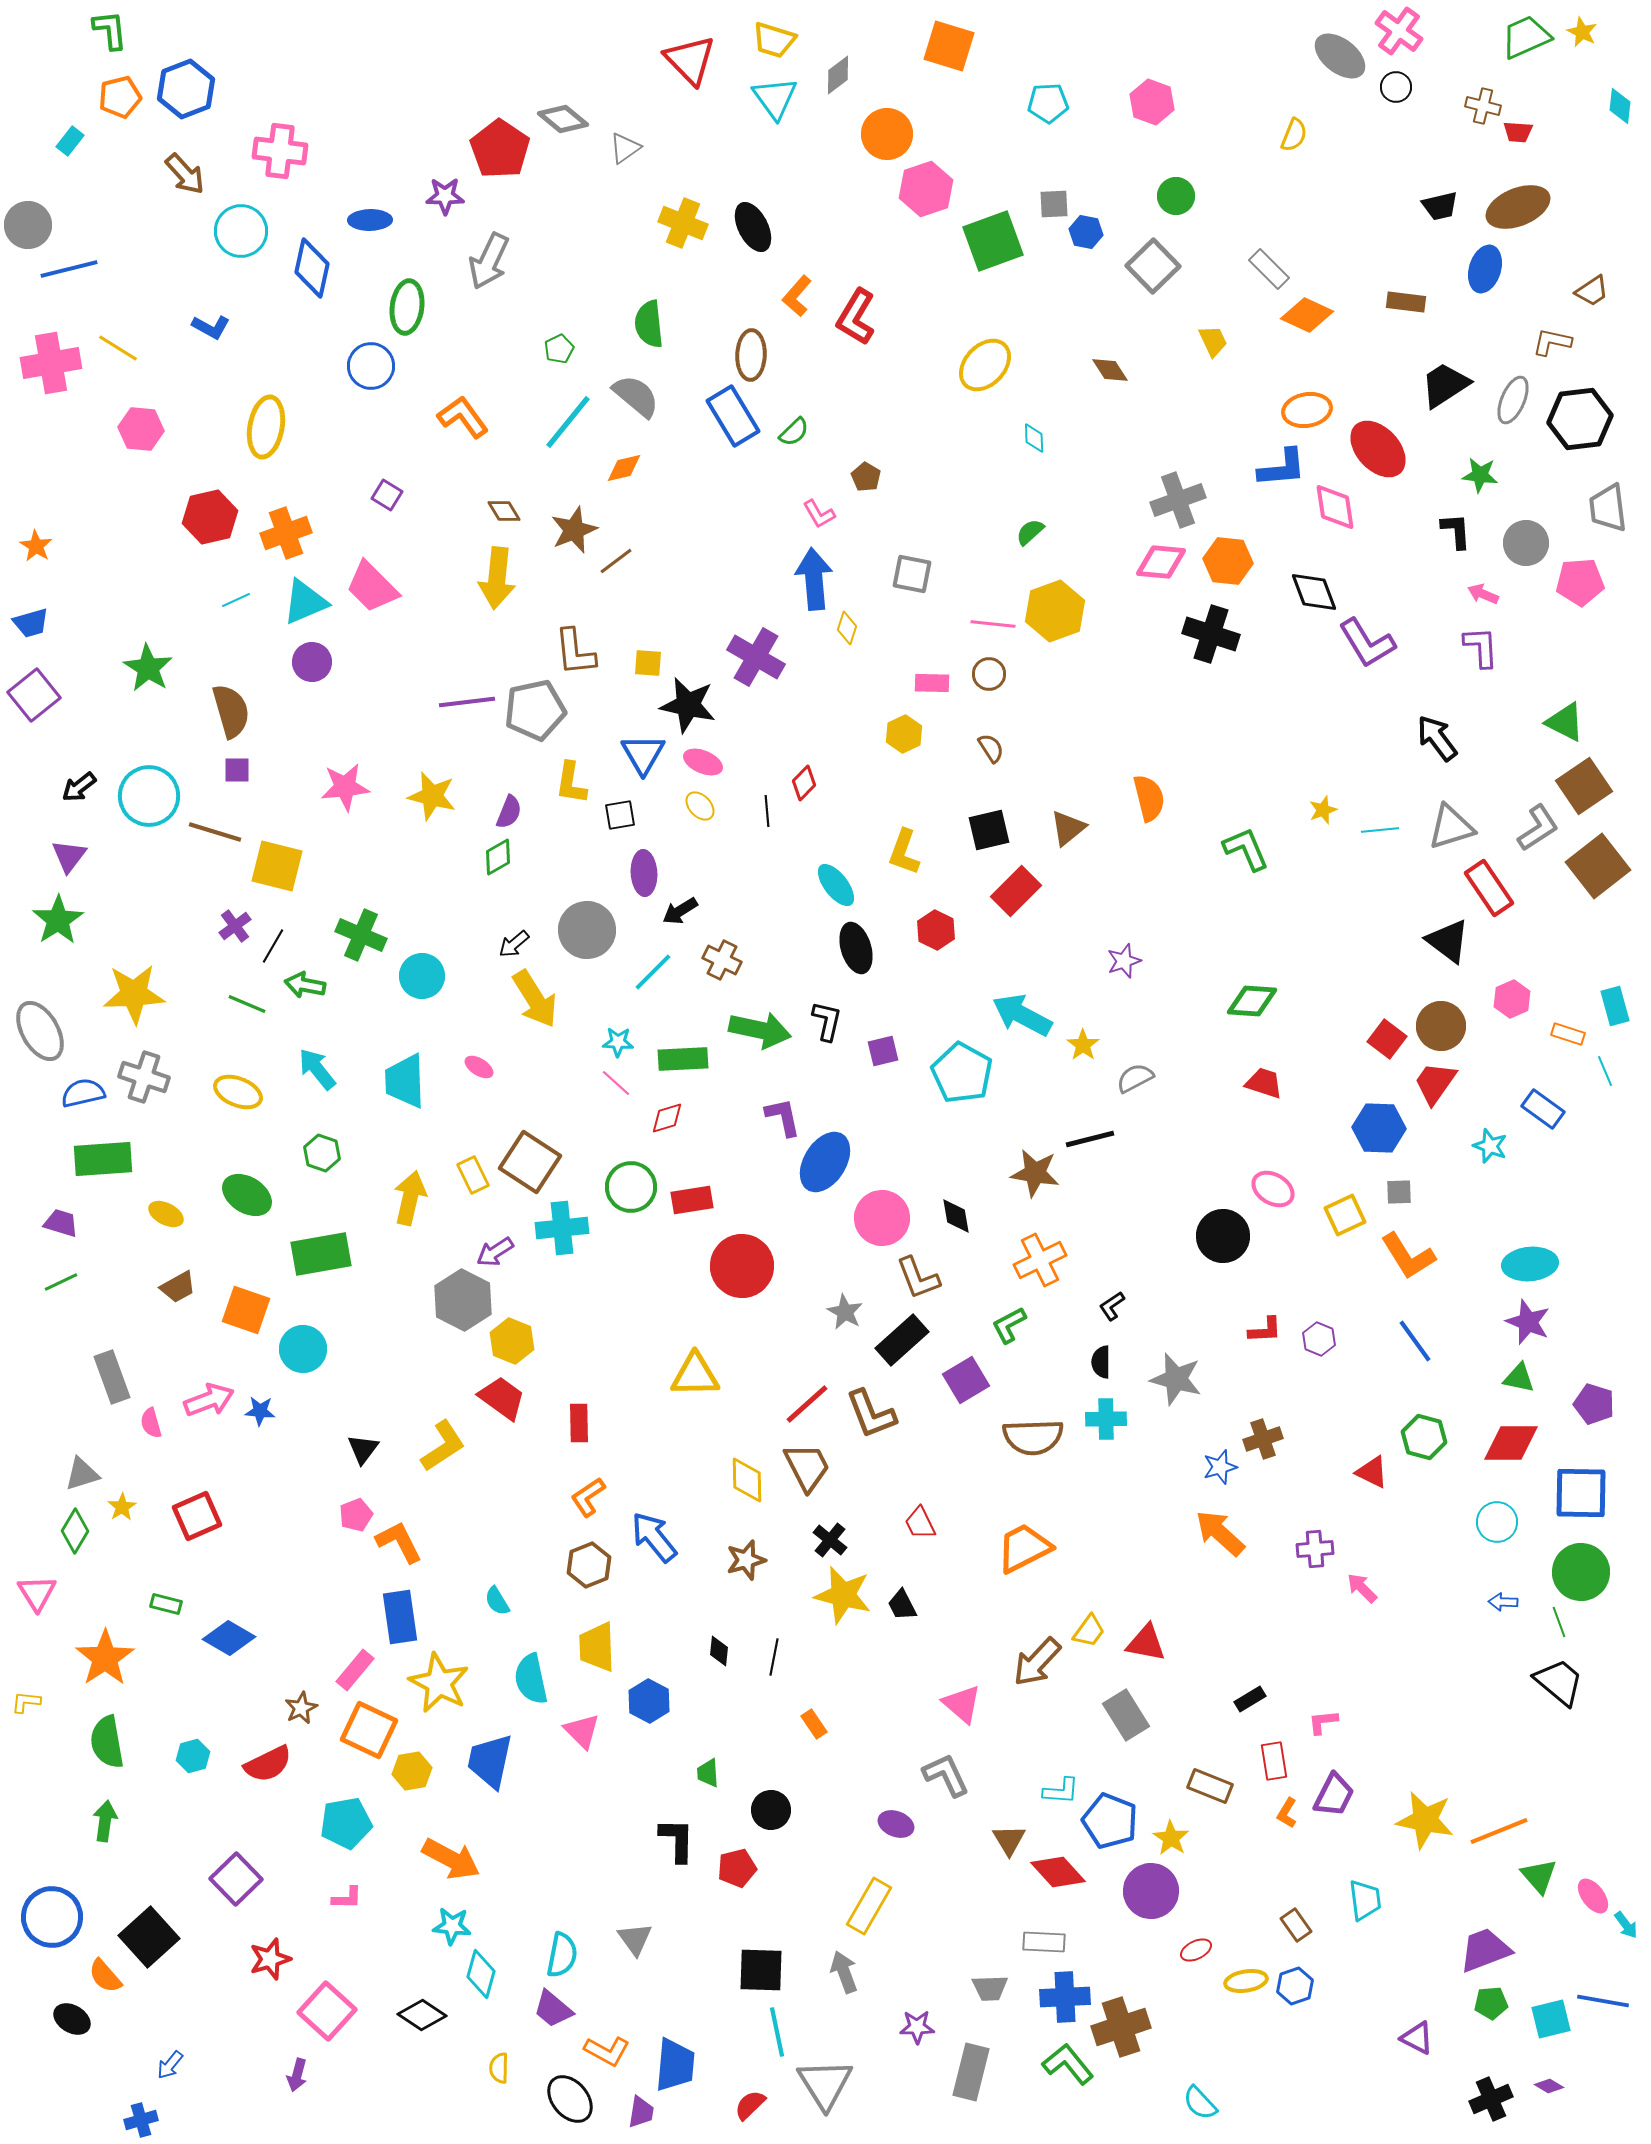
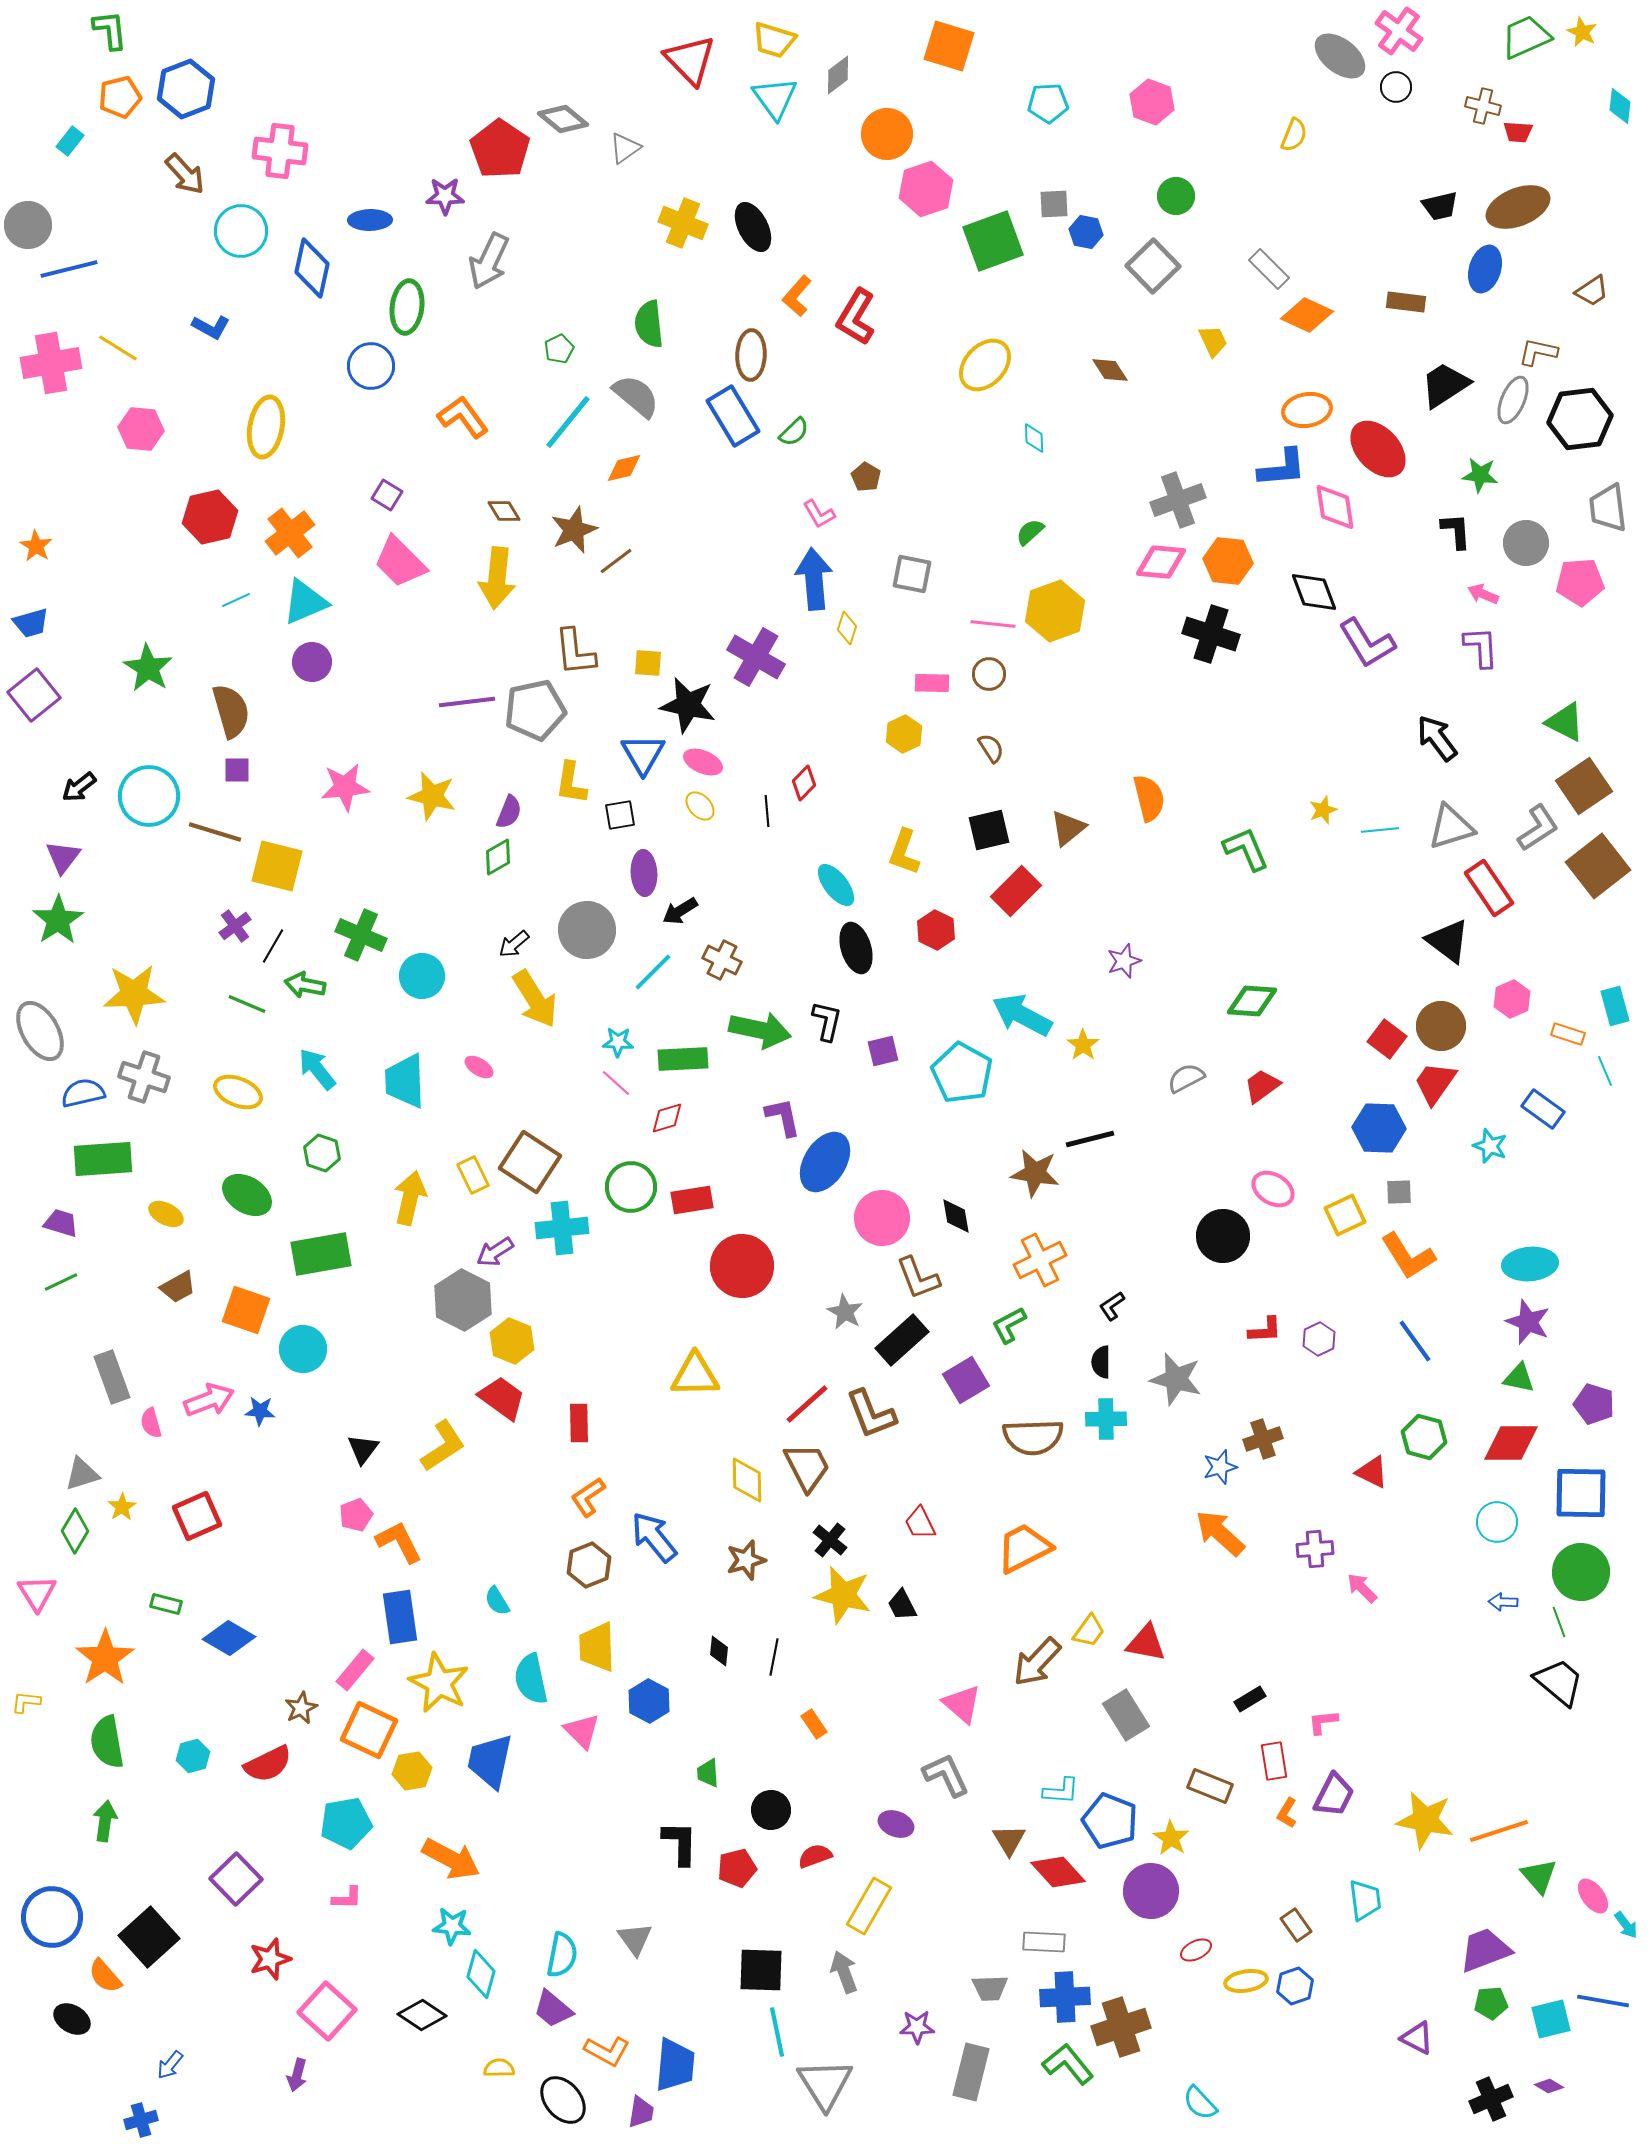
brown L-shape at (1552, 342): moved 14 px left, 10 px down
orange cross at (286, 533): moved 4 px right; rotated 18 degrees counterclockwise
pink trapezoid at (372, 587): moved 28 px right, 25 px up
purple triangle at (69, 856): moved 6 px left, 1 px down
gray semicircle at (1135, 1078): moved 51 px right
red trapezoid at (1264, 1083): moved 2 px left, 3 px down; rotated 54 degrees counterclockwise
purple hexagon at (1319, 1339): rotated 12 degrees clockwise
orange line at (1499, 1831): rotated 4 degrees clockwise
black L-shape at (677, 1840): moved 3 px right, 3 px down
yellow semicircle at (499, 2068): rotated 88 degrees clockwise
black ellipse at (570, 2099): moved 7 px left, 1 px down
red semicircle at (750, 2105): moved 65 px right, 249 px up; rotated 24 degrees clockwise
